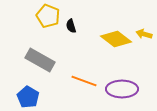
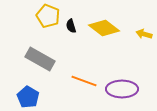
yellow diamond: moved 12 px left, 11 px up
gray rectangle: moved 1 px up
